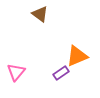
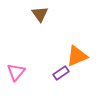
brown triangle: rotated 18 degrees clockwise
